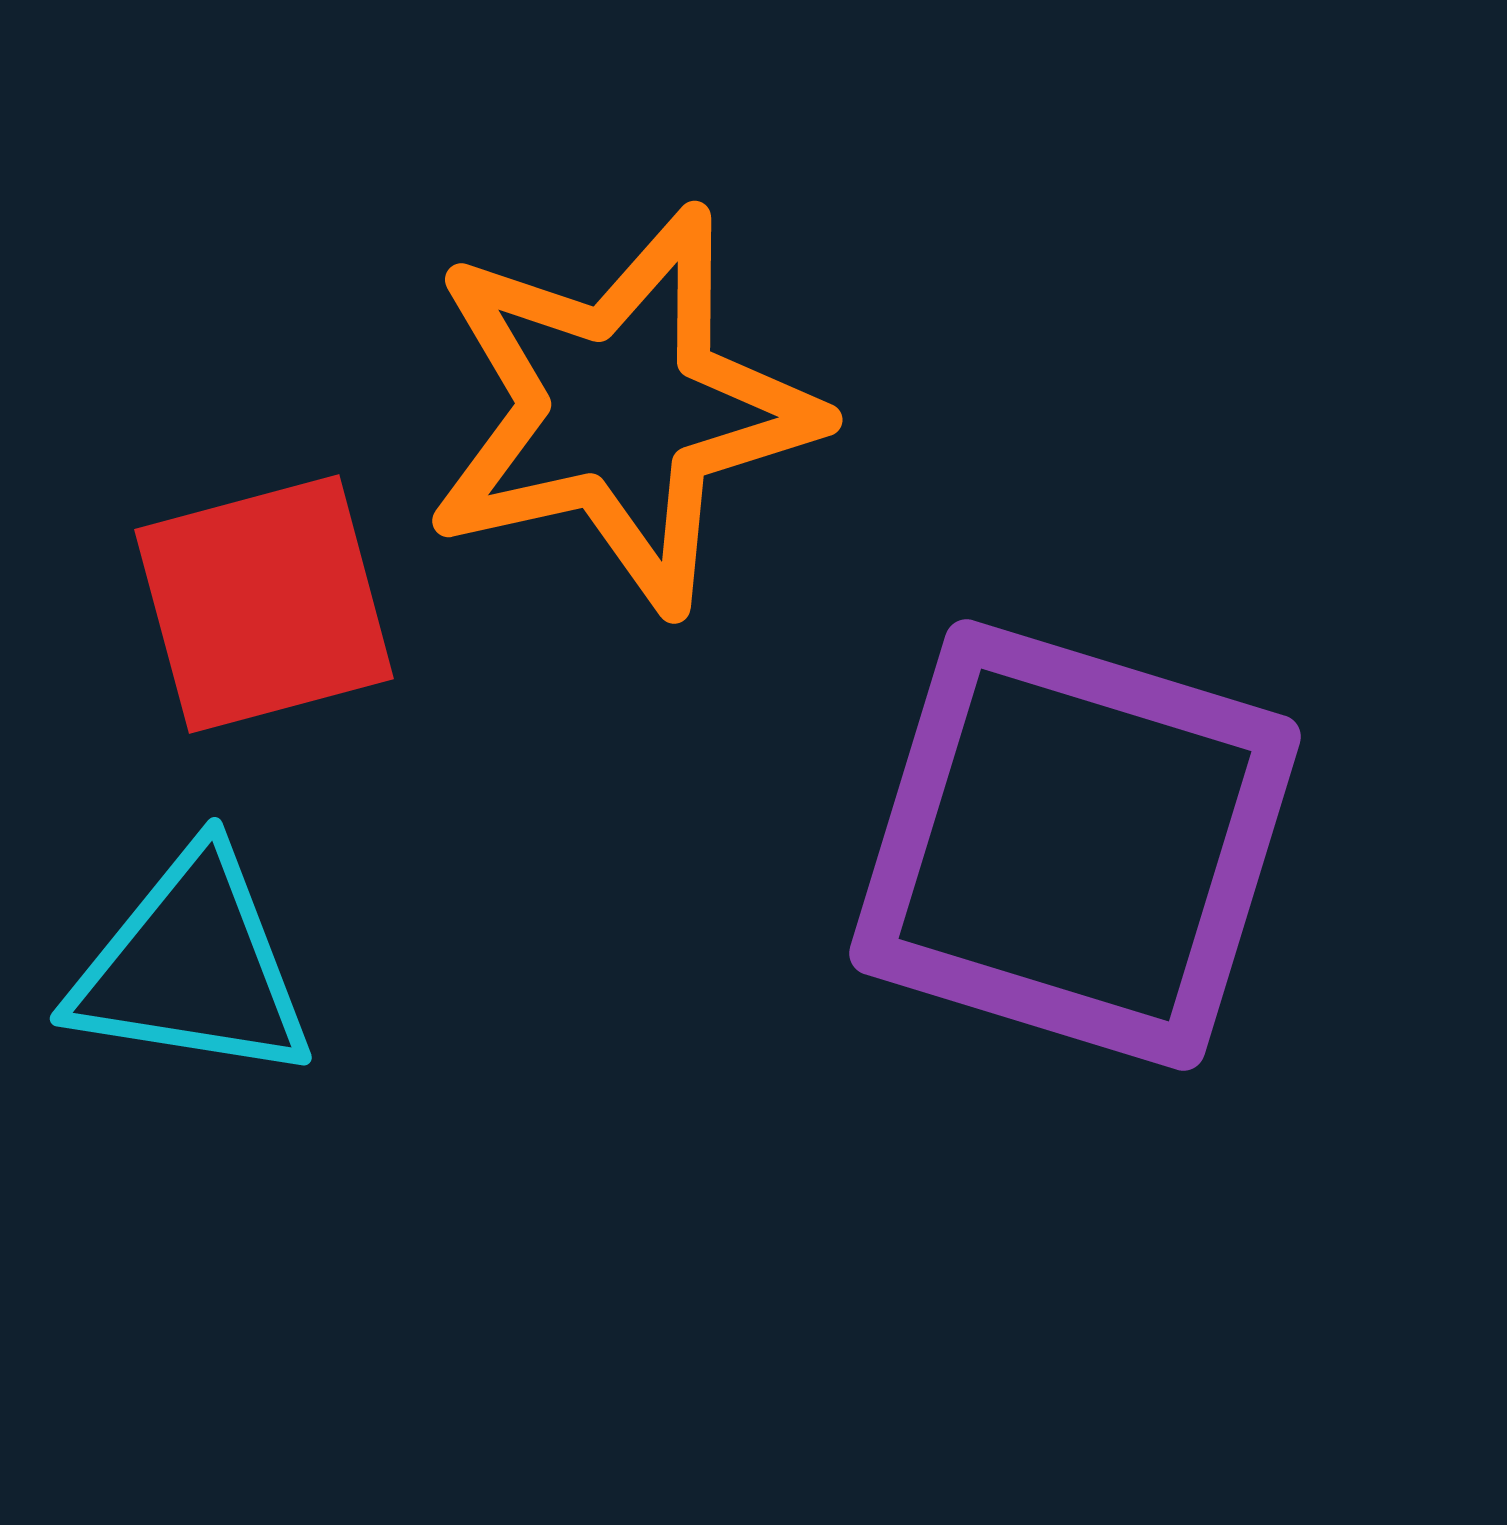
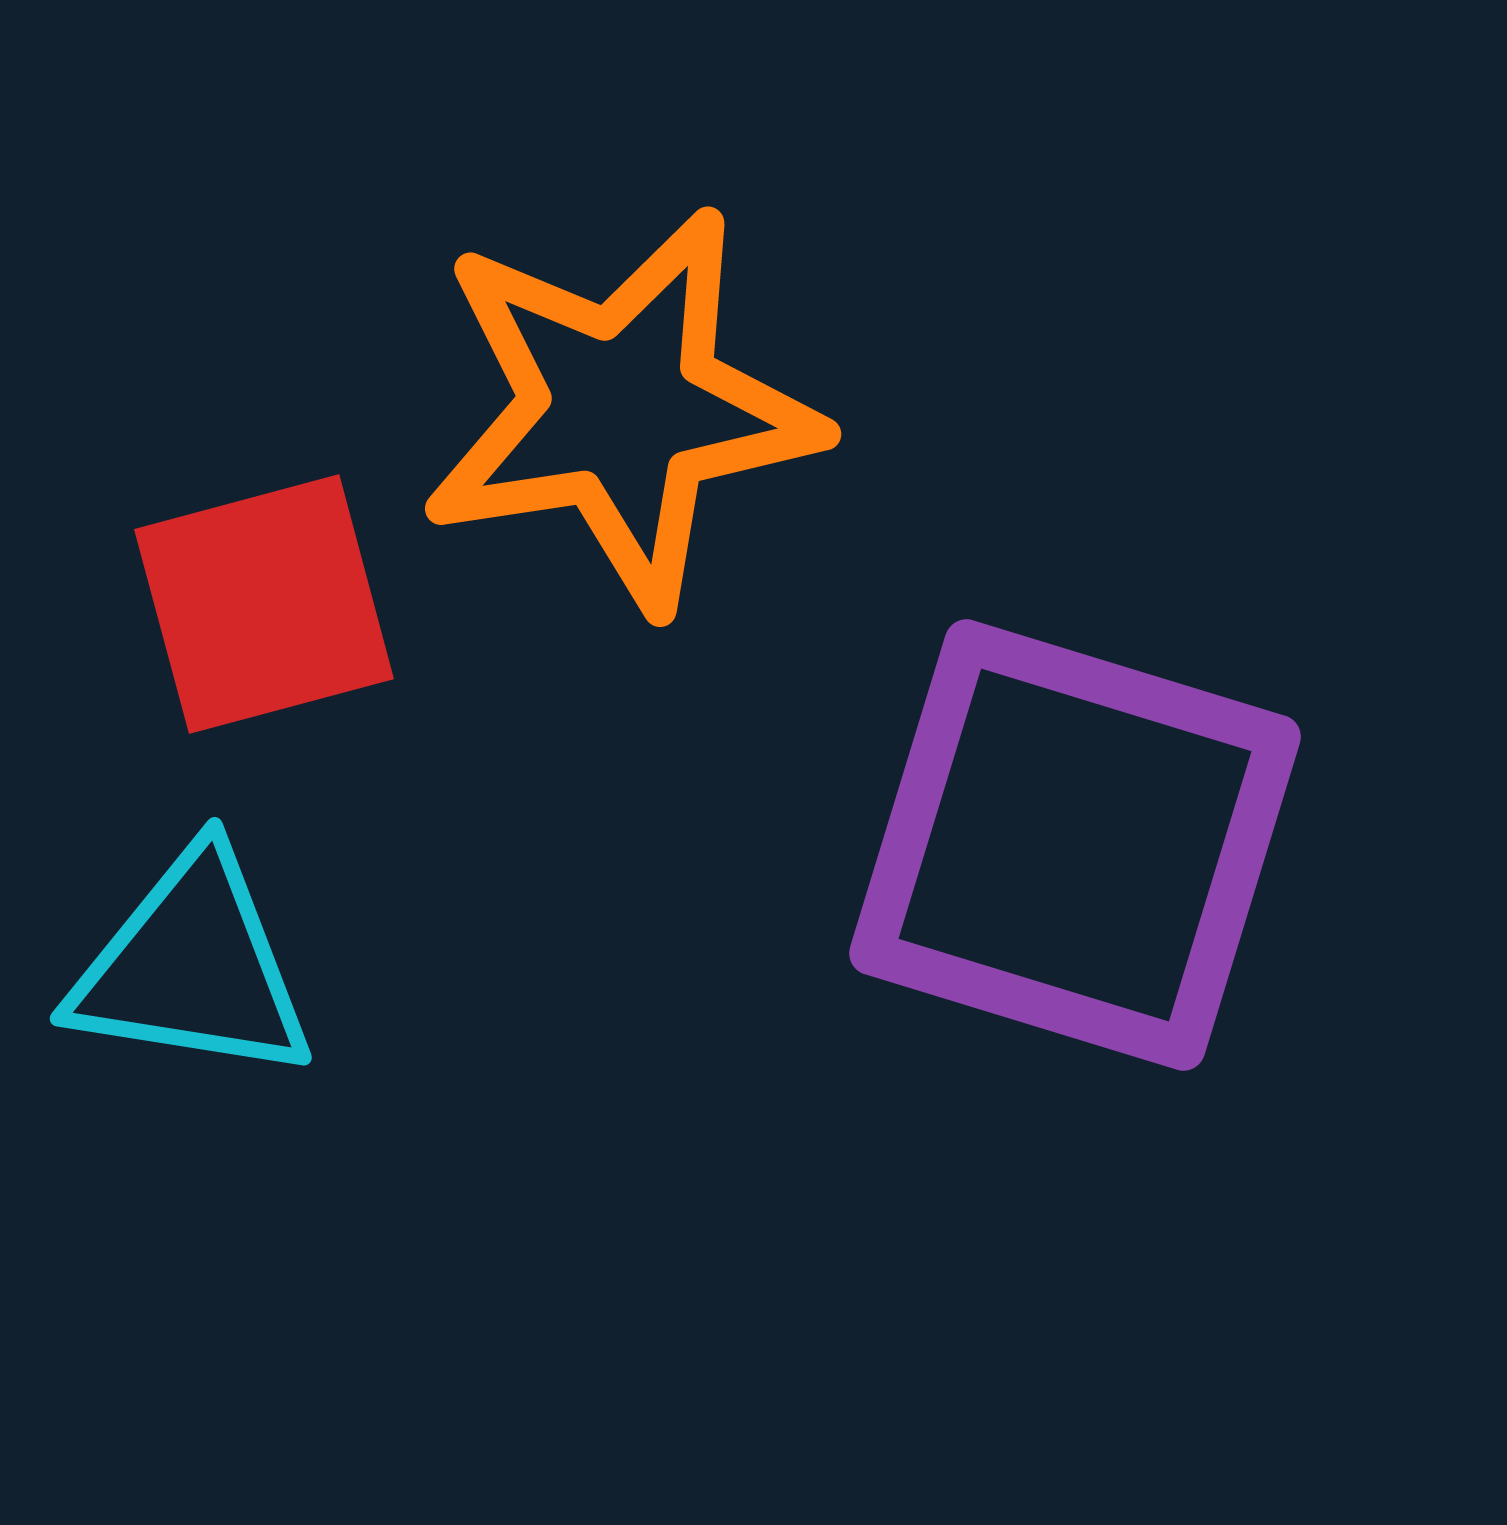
orange star: rotated 4 degrees clockwise
